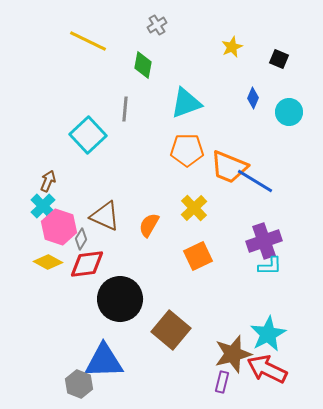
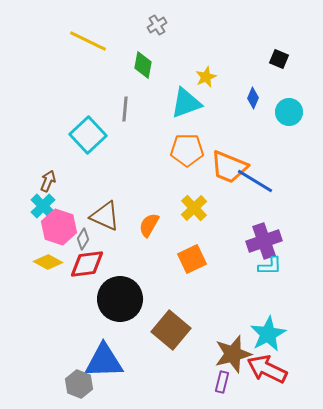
yellow star: moved 26 px left, 30 px down
gray diamond: moved 2 px right
orange square: moved 6 px left, 3 px down
